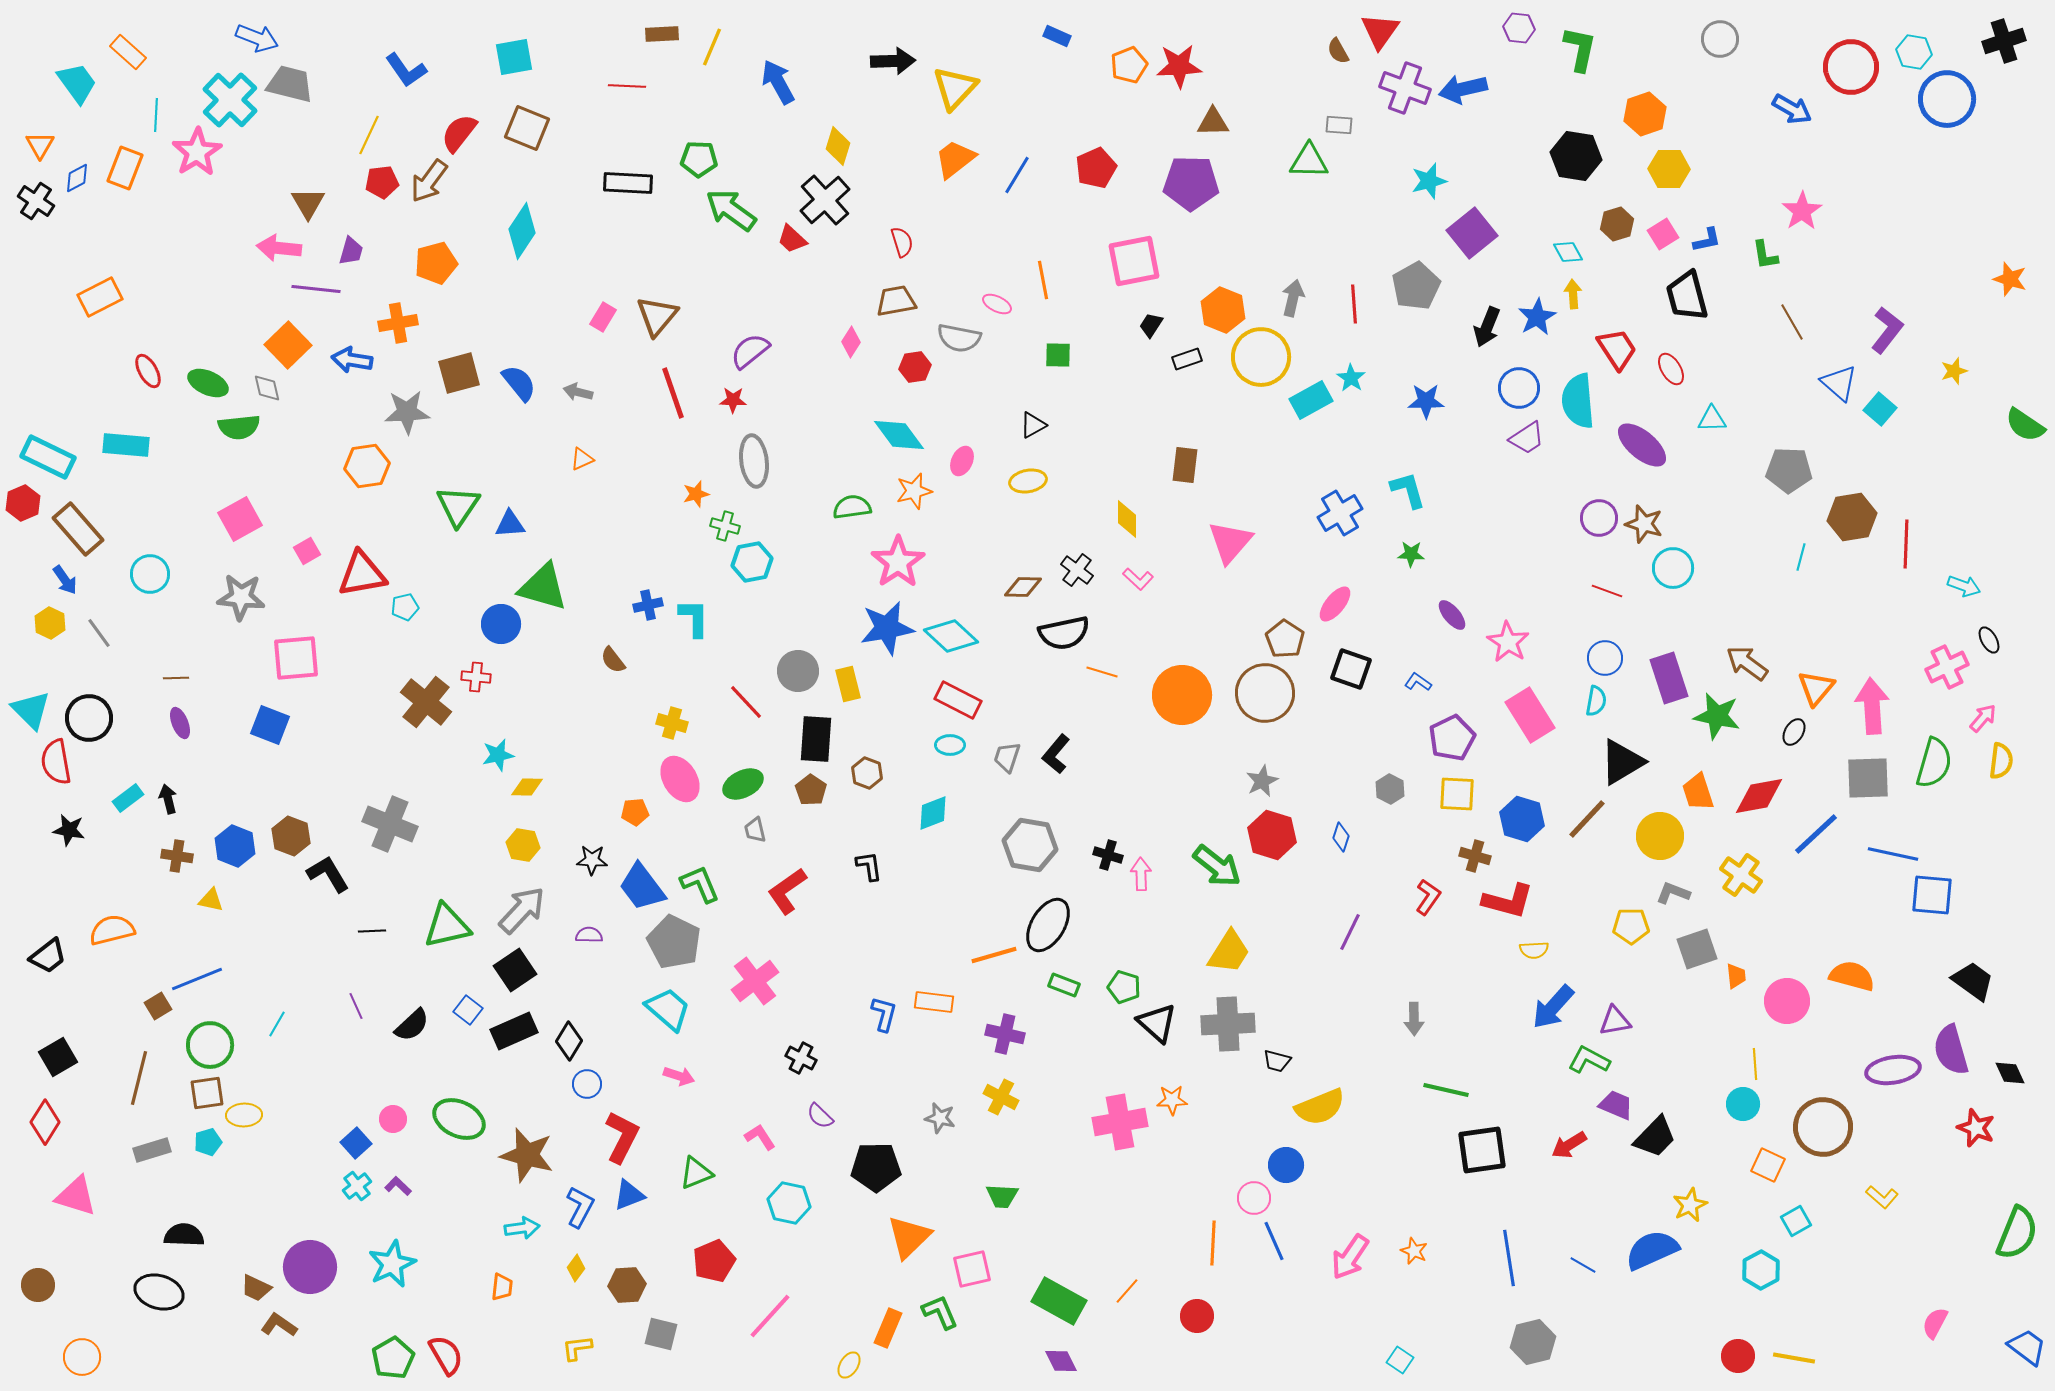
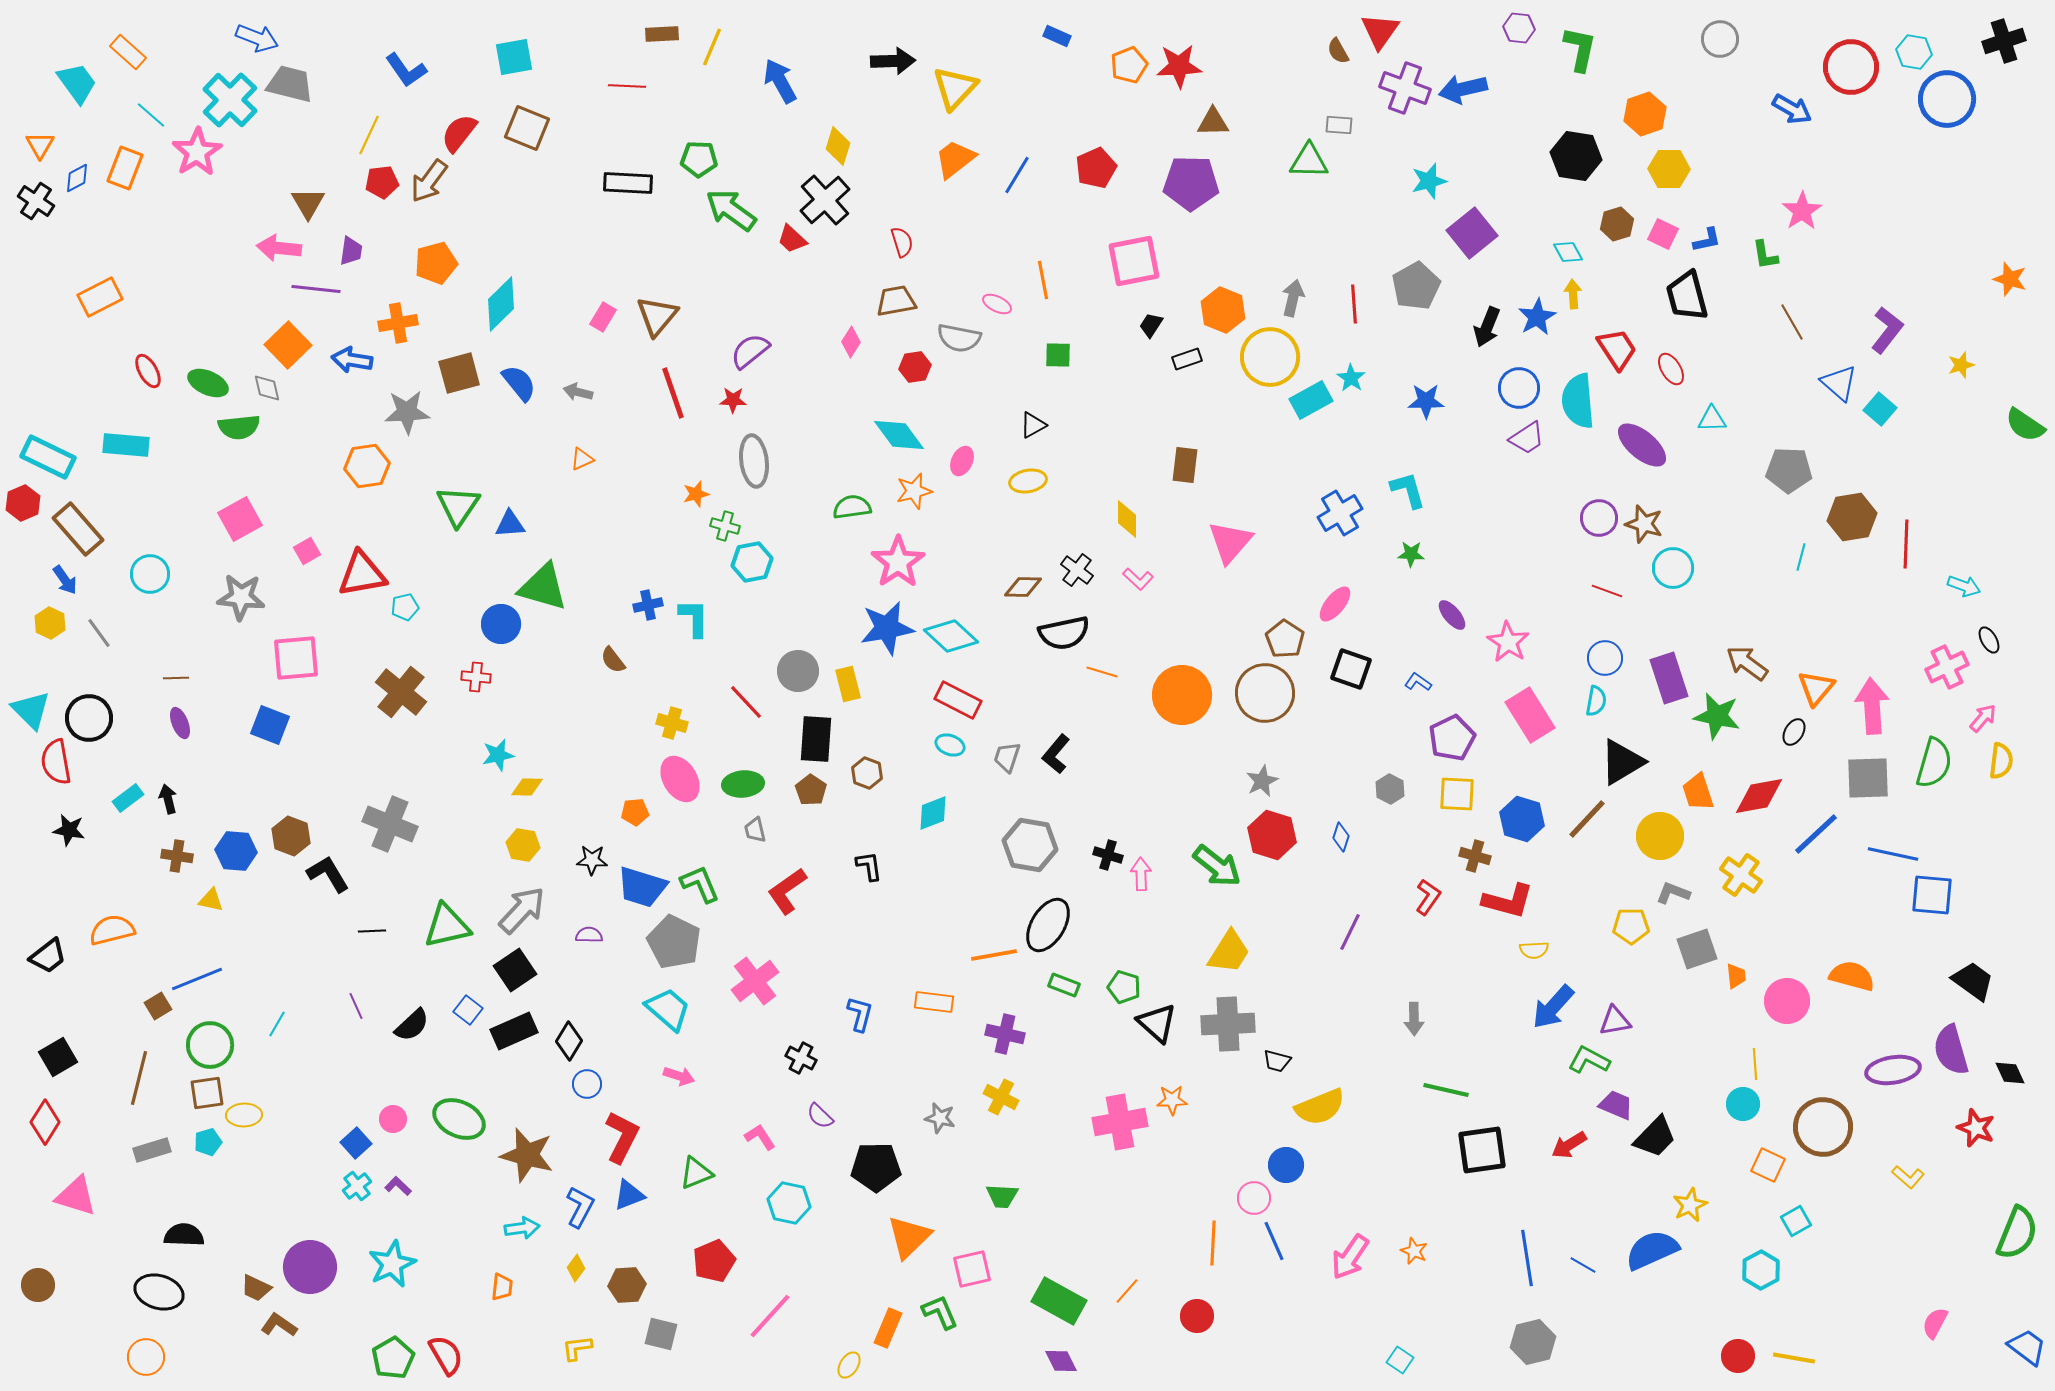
blue arrow at (778, 82): moved 2 px right, 1 px up
cyan line at (156, 115): moved 5 px left; rotated 52 degrees counterclockwise
cyan diamond at (522, 231): moved 21 px left, 73 px down; rotated 12 degrees clockwise
pink square at (1663, 234): rotated 32 degrees counterclockwise
purple trapezoid at (351, 251): rotated 8 degrees counterclockwise
yellow circle at (1261, 357): moved 9 px right
yellow star at (1954, 371): moved 7 px right, 6 px up
brown cross at (426, 702): moved 25 px left, 10 px up
cyan ellipse at (950, 745): rotated 20 degrees clockwise
green ellipse at (743, 784): rotated 21 degrees clockwise
blue hexagon at (235, 846): moved 1 px right, 5 px down; rotated 18 degrees counterclockwise
blue trapezoid at (642, 887): rotated 36 degrees counterclockwise
orange line at (994, 955): rotated 6 degrees clockwise
blue L-shape at (884, 1014): moved 24 px left
yellow L-shape at (1882, 1197): moved 26 px right, 20 px up
blue line at (1509, 1258): moved 18 px right
orange circle at (82, 1357): moved 64 px right
